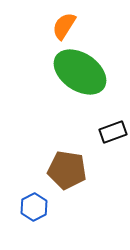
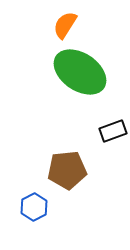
orange semicircle: moved 1 px right, 1 px up
black rectangle: moved 1 px up
brown pentagon: rotated 15 degrees counterclockwise
